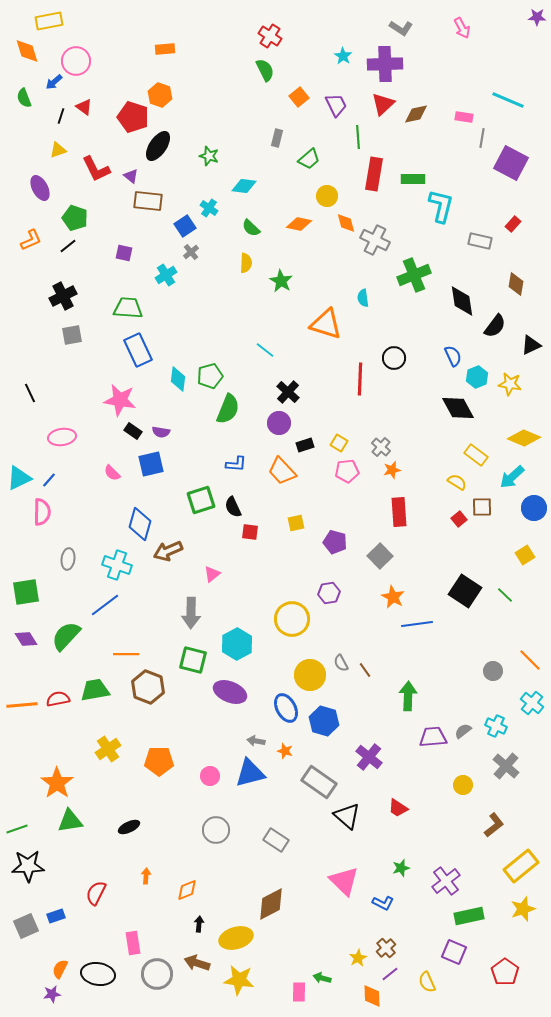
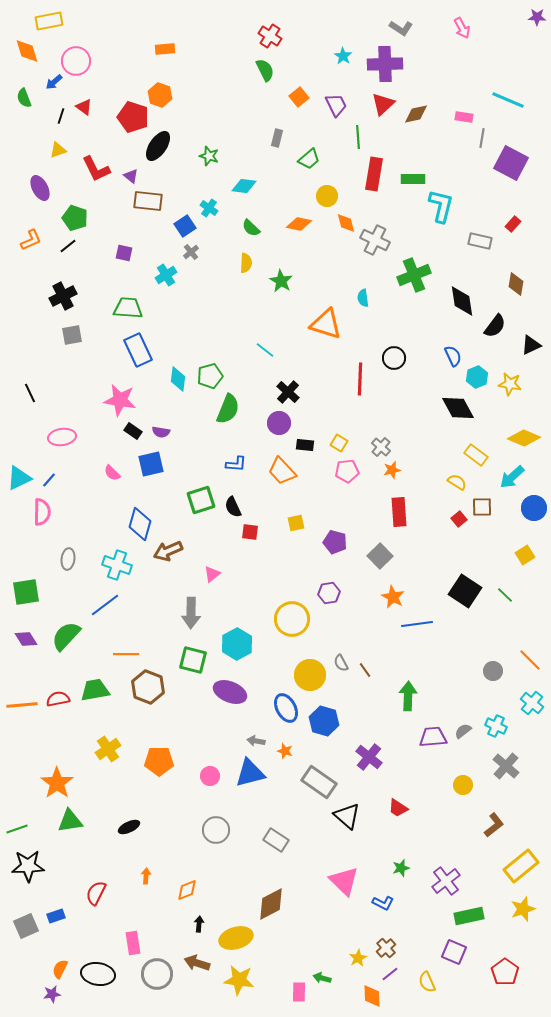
black rectangle at (305, 445): rotated 24 degrees clockwise
